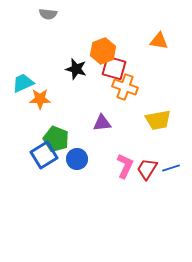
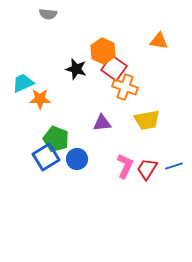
orange hexagon: rotated 15 degrees counterclockwise
red square: rotated 20 degrees clockwise
yellow trapezoid: moved 11 px left
blue square: moved 2 px right, 2 px down
blue line: moved 3 px right, 2 px up
